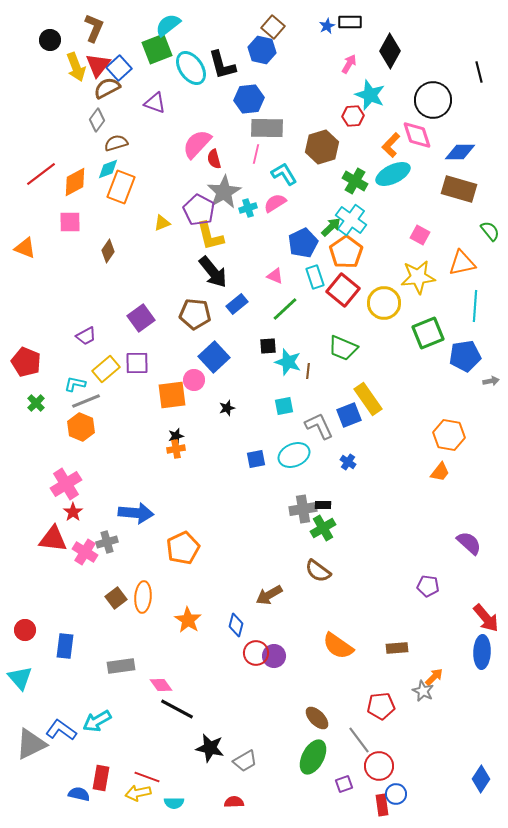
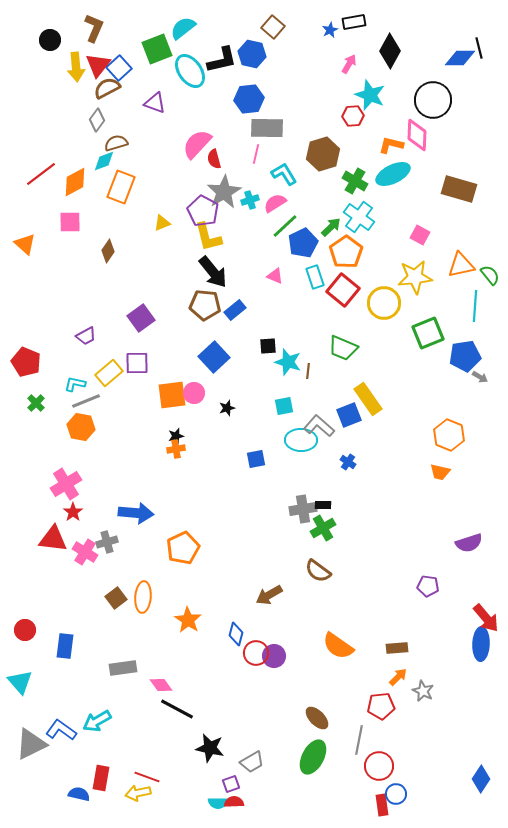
black rectangle at (350, 22): moved 4 px right; rotated 10 degrees counterclockwise
cyan semicircle at (168, 25): moved 15 px right, 3 px down
blue star at (327, 26): moved 3 px right, 4 px down
blue hexagon at (262, 50): moved 10 px left, 4 px down
black L-shape at (222, 65): moved 5 px up; rotated 88 degrees counterclockwise
yellow arrow at (76, 67): rotated 16 degrees clockwise
cyan ellipse at (191, 68): moved 1 px left, 3 px down
black line at (479, 72): moved 24 px up
pink diamond at (417, 135): rotated 20 degrees clockwise
orange L-shape at (391, 145): rotated 60 degrees clockwise
brown hexagon at (322, 147): moved 1 px right, 7 px down
blue diamond at (460, 152): moved 94 px up
cyan diamond at (108, 169): moved 4 px left, 8 px up
cyan cross at (248, 208): moved 2 px right, 8 px up
purple pentagon at (199, 210): moved 4 px right, 1 px down
cyan cross at (351, 220): moved 8 px right, 3 px up
green semicircle at (490, 231): moved 44 px down
yellow L-shape at (210, 236): moved 2 px left, 1 px down
orange triangle at (25, 248): moved 4 px up; rotated 20 degrees clockwise
orange triangle at (462, 263): moved 1 px left, 2 px down
yellow star at (418, 277): moved 3 px left
blue rectangle at (237, 304): moved 2 px left, 6 px down
green line at (285, 309): moved 83 px up
brown pentagon at (195, 314): moved 10 px right, 9 px up
yellow rectangle at (106, 369): moved 3 px right, 4 px down
pink circle at (194, 380): moved 13 px down
gray arrow at (491, 381): moved 11 px left, 4 px up; rotated 42 degrees clockwise
gray L-shape at (319, 426): rotated 24 degrees counterclockwise
orange hexagon at (81, 427): rotated 12 degrees counterclockwise
orange hexagon at (449, 435): rotated 12 degrees clockwise
cyan ellipse at (294, 455): moved 7 px right, 15 px up; rotated 24 degrees clockwise
orange trapezoid at (440, 472): rotated 65 degrees clockwise
purple semicircle at (469, 543): rotated 120 degrees clockwise
blue diamond at (236, 625): moved 9 px down
blue ellipse at (482, 652): moved 1 px left, 8 px up
gray rectangle at (121, 666): moved 2 px right, 2 px down
orange arrow at (434, 677): moved 36 px left
cyan triangle at (20, 678): moved 4 px down
gray line at (359, 740): rotated 48 degrees clockwise
gray trapezoid at (245, 761): moved 7 px right, 1 px down
purple square at (344, 784): moved 113 px left
cyan semicircle at (174, 803): moved 44 px right
